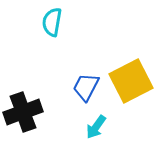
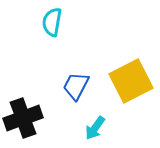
blue trapezoid: moved 10 px left, 1 px up
black cross: moved 6 px down
cyan arrow: moved 1 px left, 1 px down
